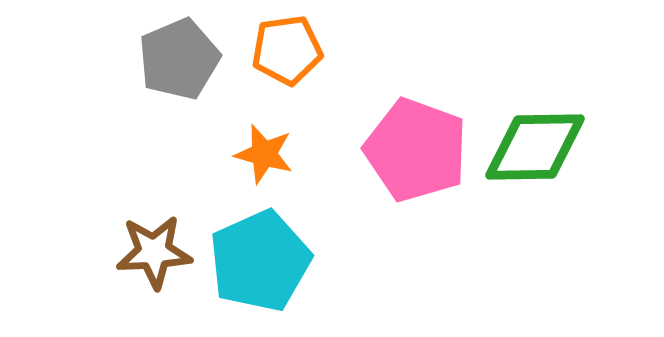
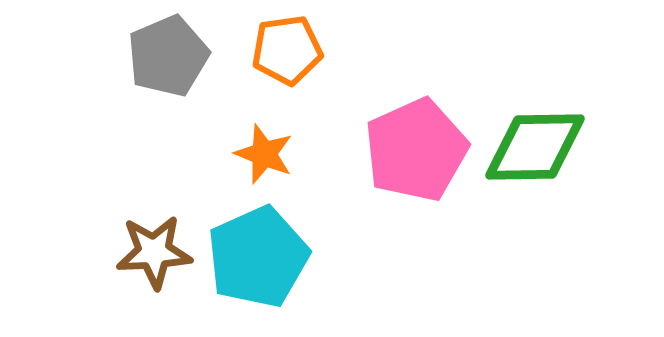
gray pentagon: moved 11 px left, 3 px up
pink pentagon: rotated 28 degrees clockwise
orange star: rotated 6 degrees clockwise
cyan pentagon: moved 2 px left, 4 px up
